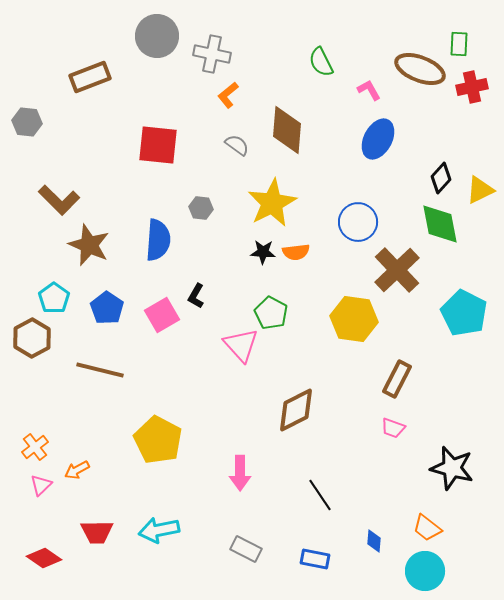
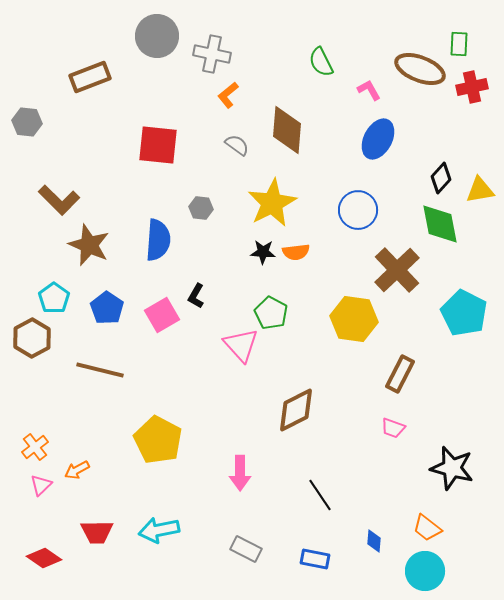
yellow triangle at (480, 190): rotated 16 degrees clockwise
blue circle at (358, 222): moved 12 px up
brown rectangle at (397, 379): moved 3 px right, 5 px up
